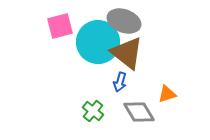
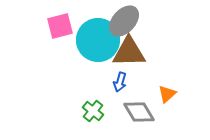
gray ellipse: rotated 68 degrees counterclockwise
cyan circle: moved 2 px up
brown triangle: moved 2 px right, 1 px up; rotated 39 degrees counterclockwise
orange triangle: rotated 24 degrees counterclockwise
